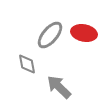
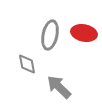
gray ellipse: rotated 28 degrees counterclockwise
